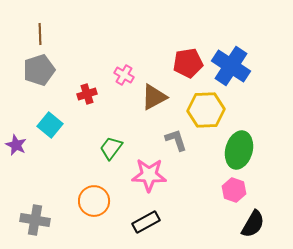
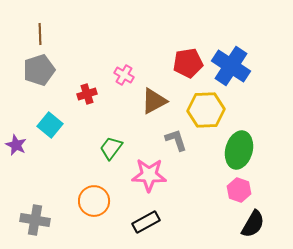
brown triangle: moved 4 px down
pink hexagon: moved 5 px right
